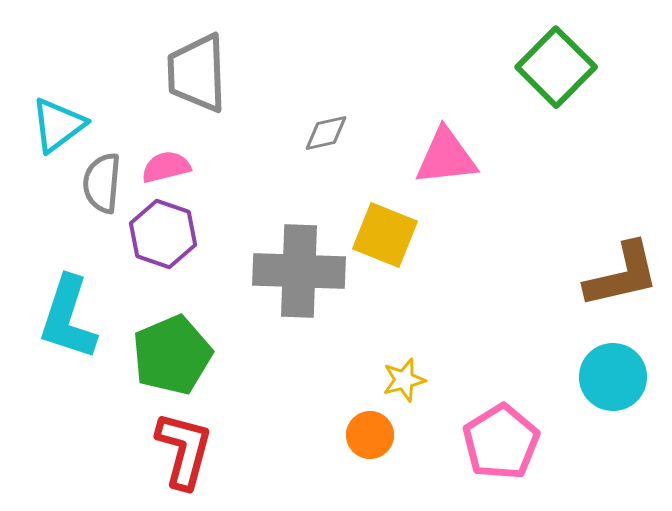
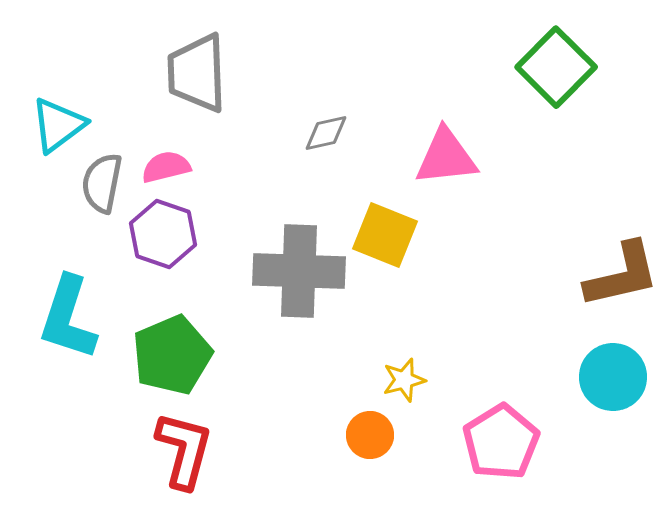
gray semicircle: rotated 6 degrees clockwise
